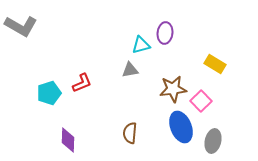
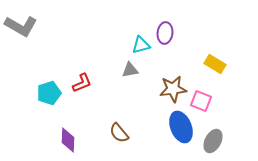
pink square: rotated 25 degrees counterclockwise
brown semicircle: moved 11 px left; rotated 45 degrees counterclockwise
gray ellipse: rotated 15 degrees clockwise
